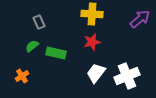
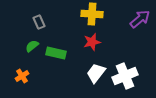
white cross: moved 2 px left
